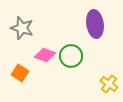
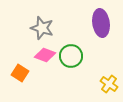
purple ellipse: moved 6 px right, 1 px up
gray star: moved 20 px right
